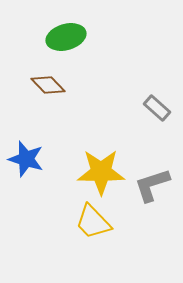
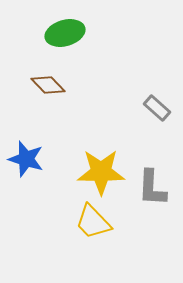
green ellipse: moved 1 px left, 4 px up
gray L-shape: moved 3 px down; rotated 69 degrees counterclockwise
